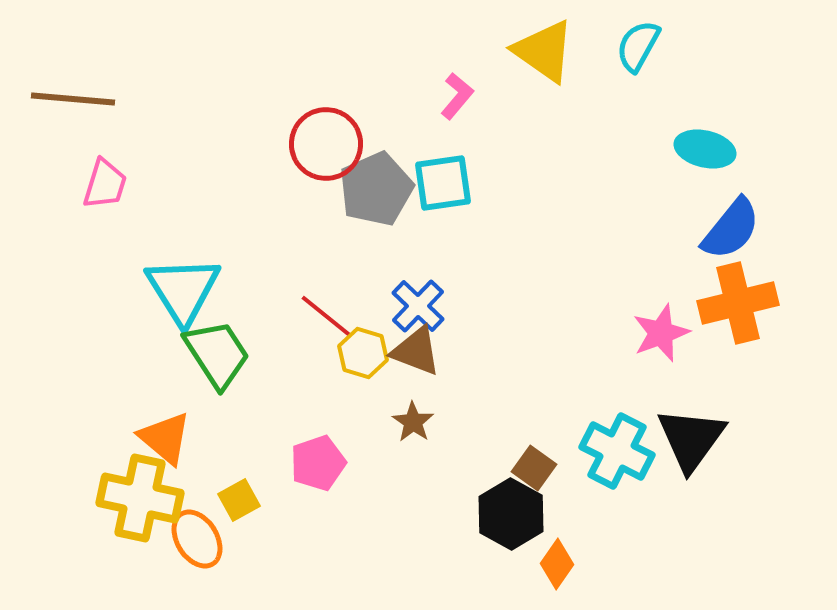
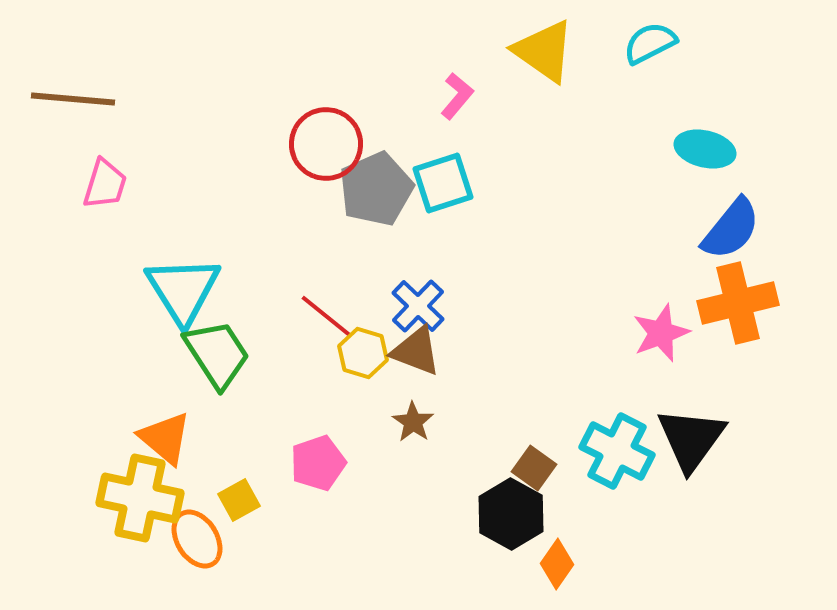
cyan semicircle: moved 12 px right, 3 px up; rotated 34 degrees clockwise
cyan square: rotated 10 degrees counterclockwise
